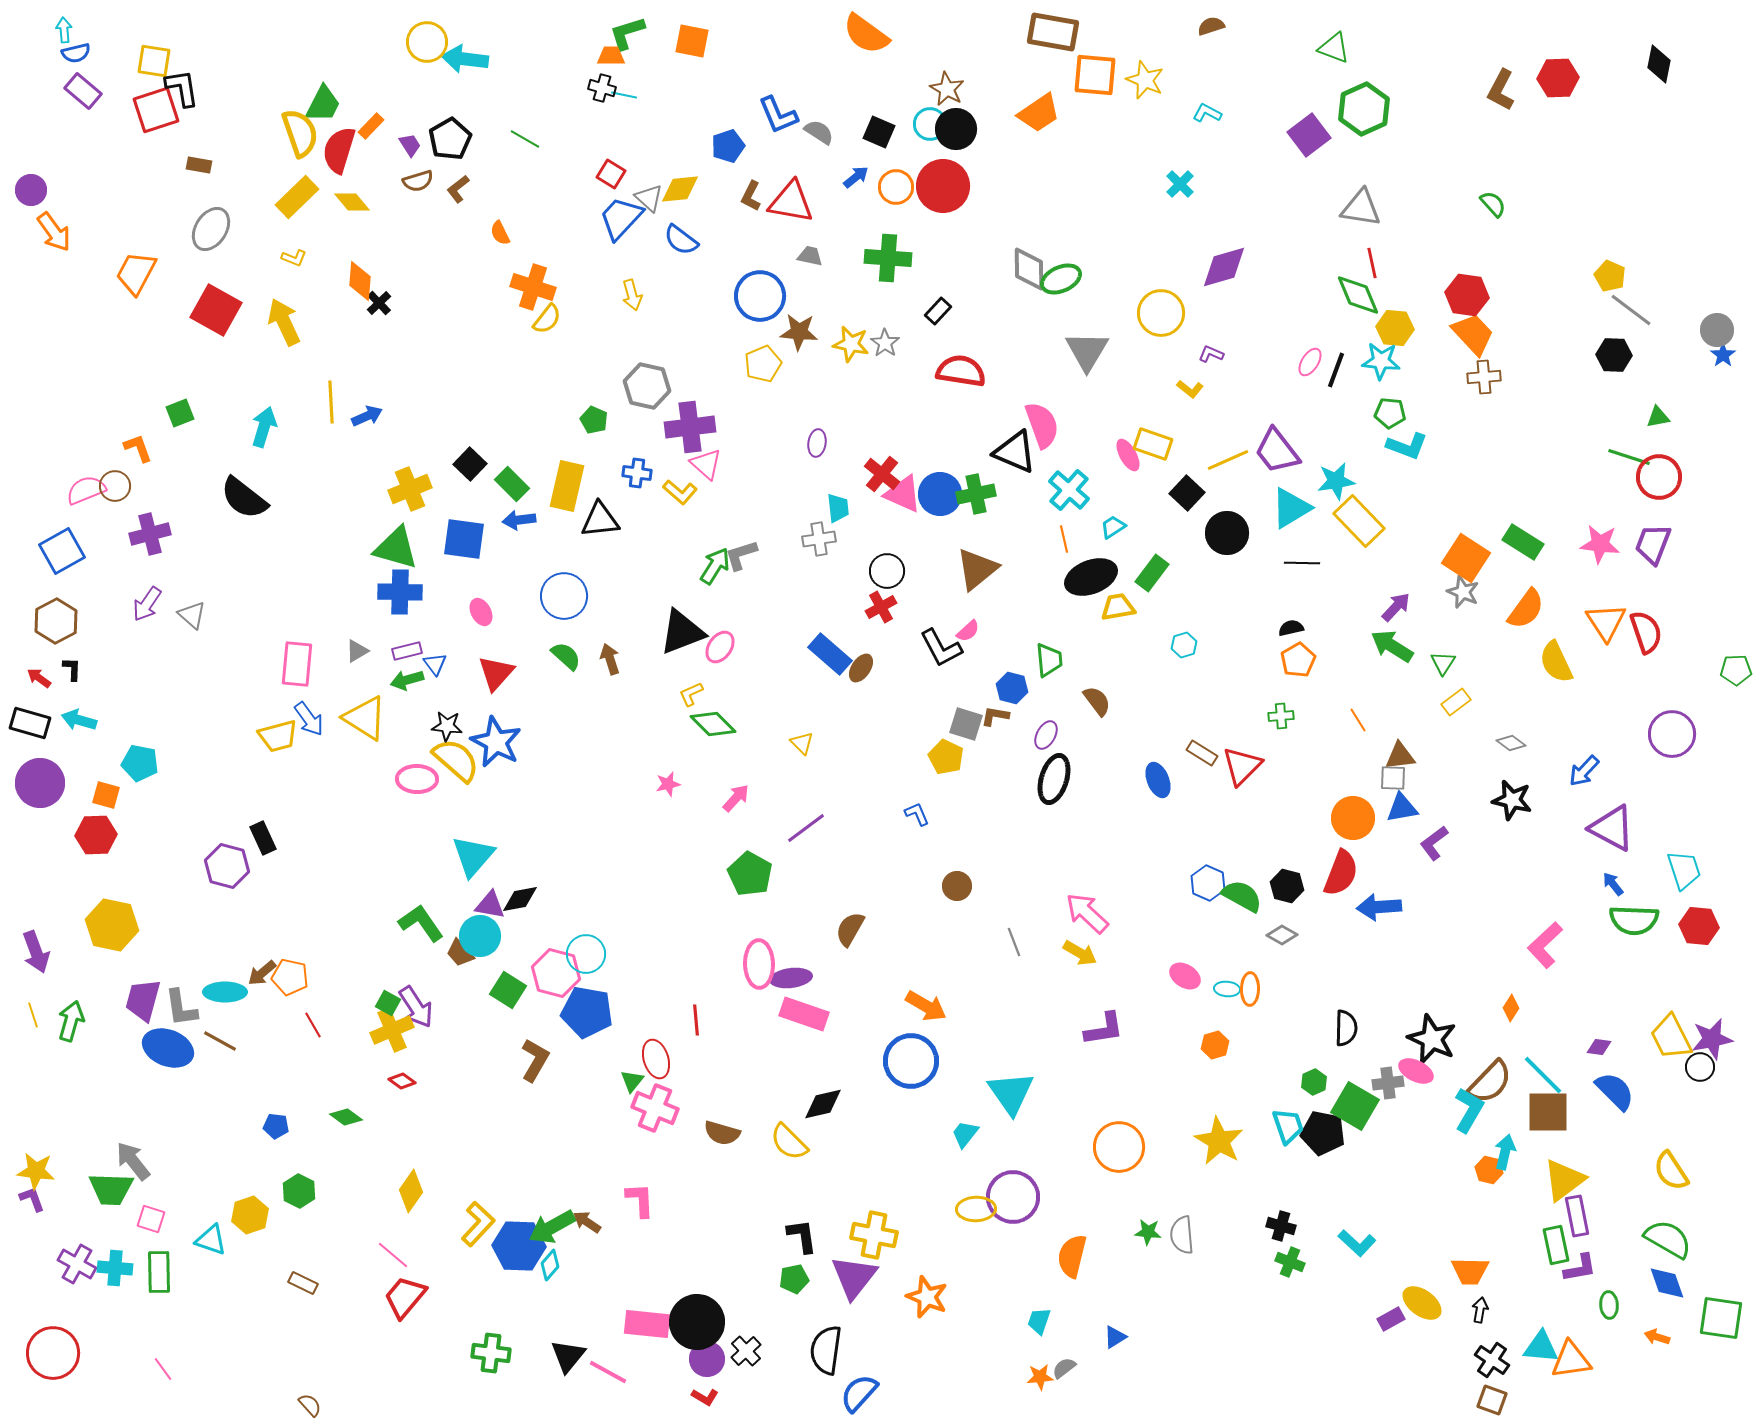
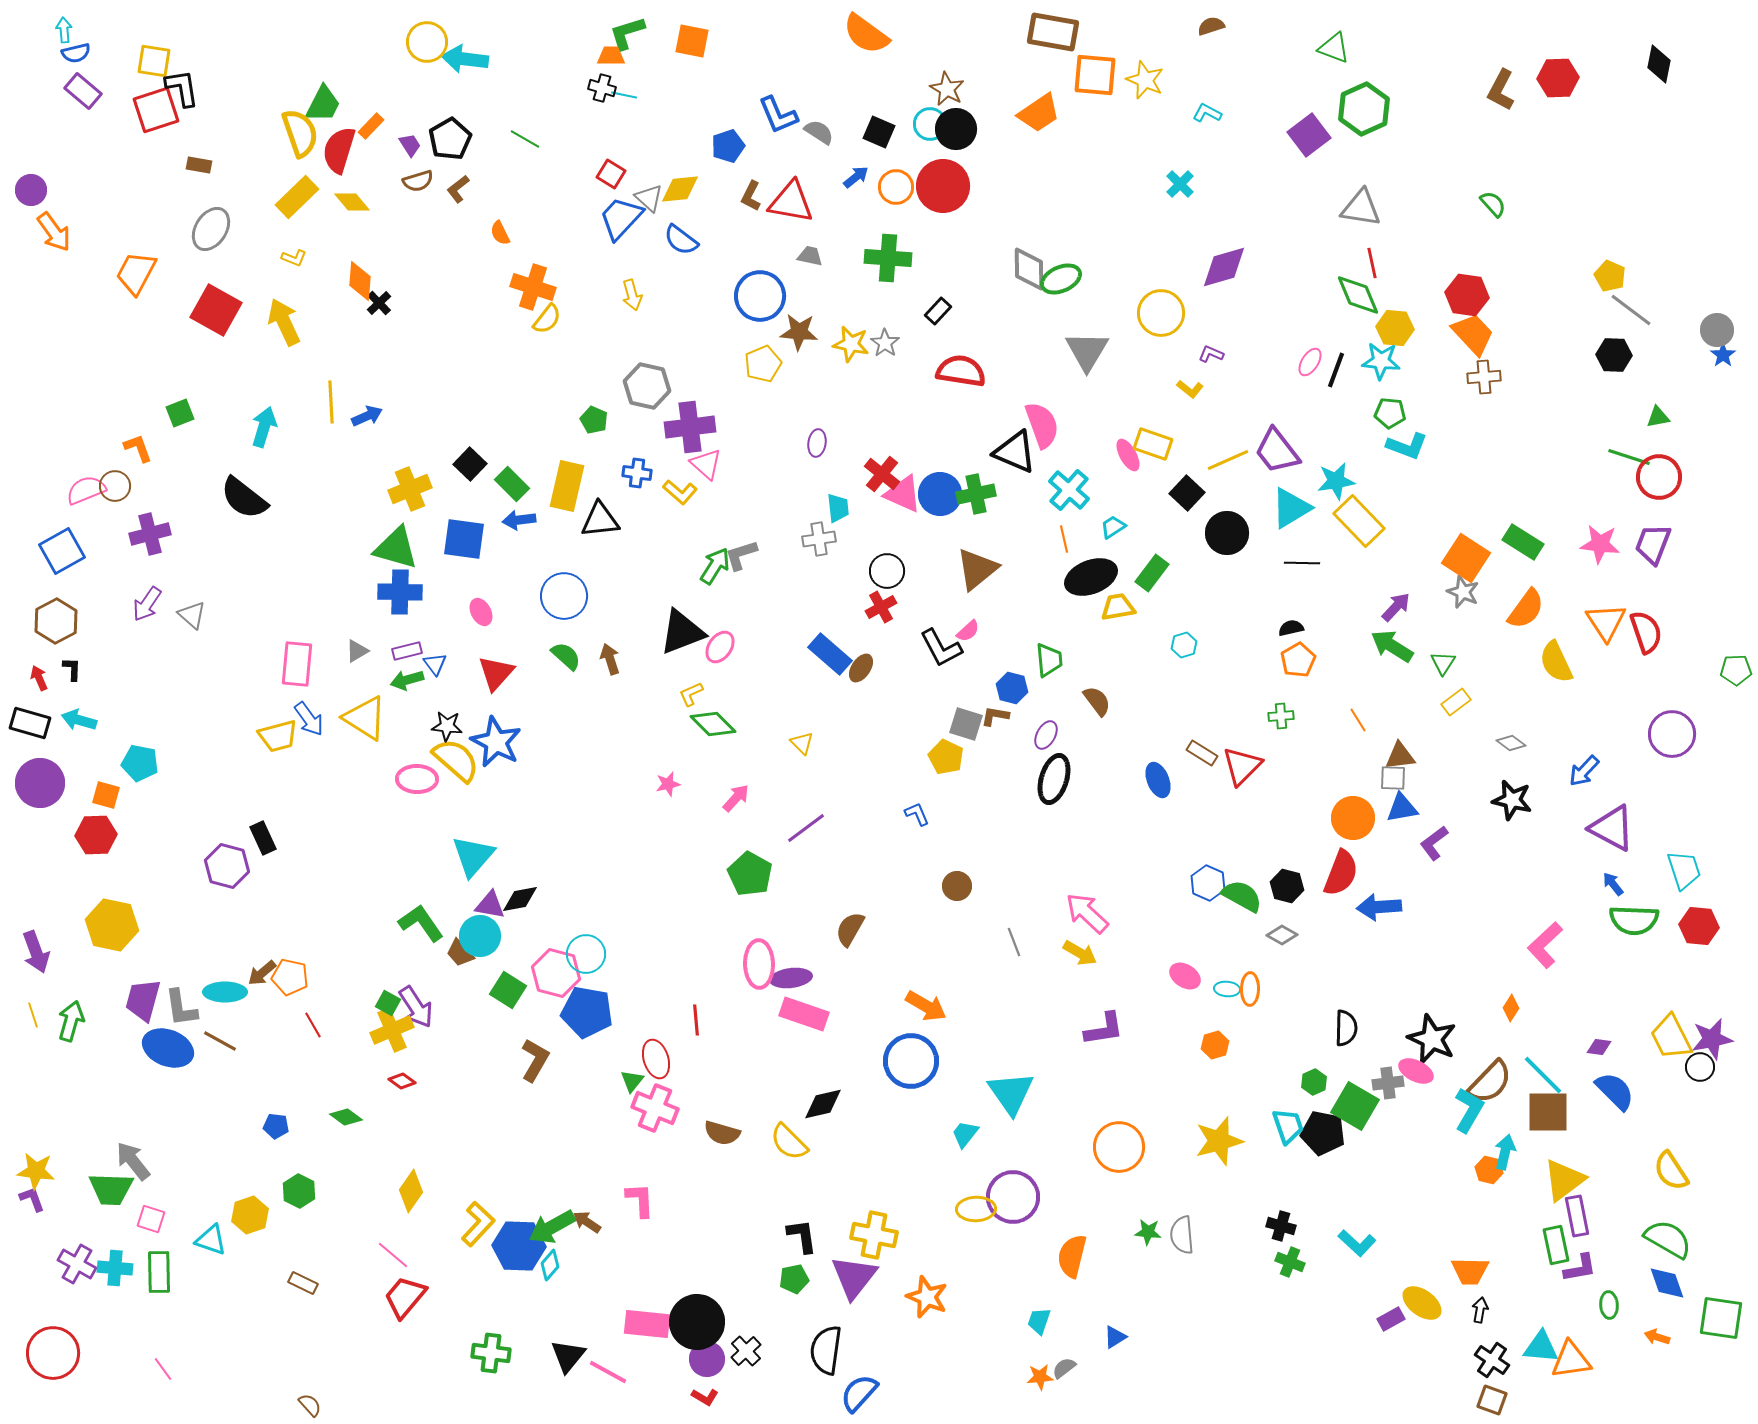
red arrow at (39, 678): rotated 30 degrees clockwise
yellow star at (1219, 1141): rotated 27 degrees clockwise
